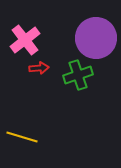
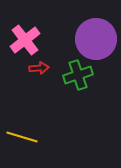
purple circle: moved 1 px down
